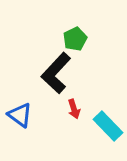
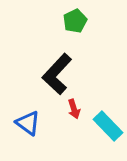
green pentagon: moved 18 px up
black L-shape: moved 1 px right, 1 px down
blue triangle: moved 8 px right, 8 px down
